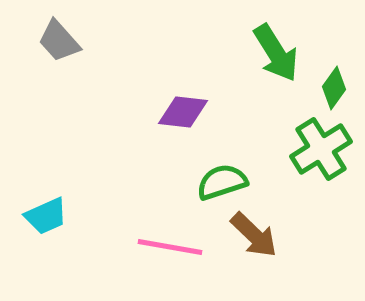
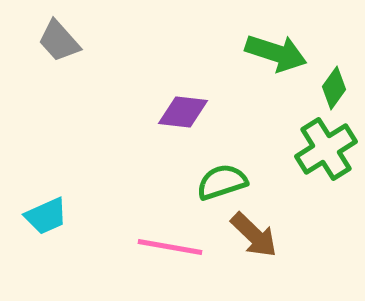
green arrow: rotated 40 degrees counterclockwise
green cross: moved 5 px right
